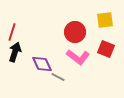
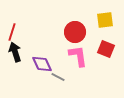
black arrow: rotated 36 degrees counterclockwise
pink L-shape: moved 1 px up; rotated 135 degrees counterclockwise
